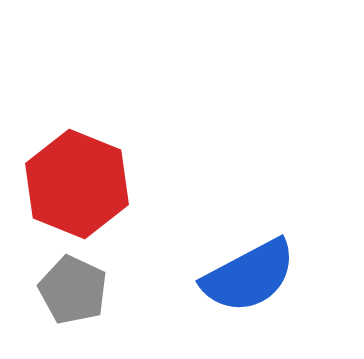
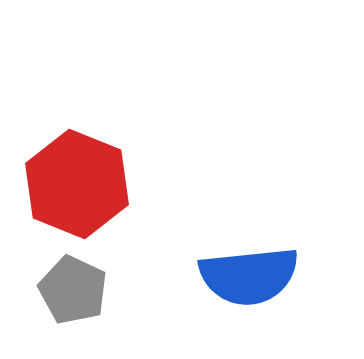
blue semicircle: rotated 22 degrees clockwise
